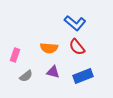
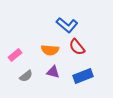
blue L-shape: moved 8 px left, 2 px down
orange semicircle: moved 1 px right, 2 px down
pink rectangle: rotated 32 degrees clockwise
